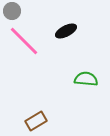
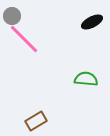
gray circle: moved 5 px down
black ellipse: moved 26 px right, 9 px up
pink line: moved 2 px up
